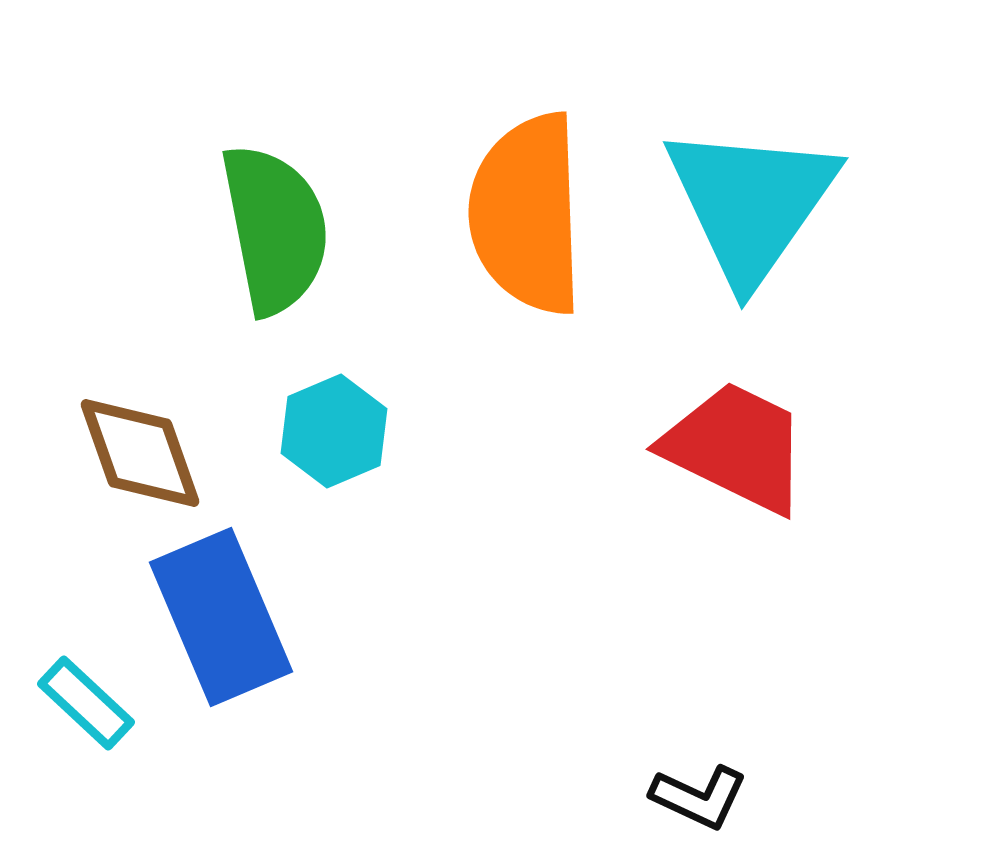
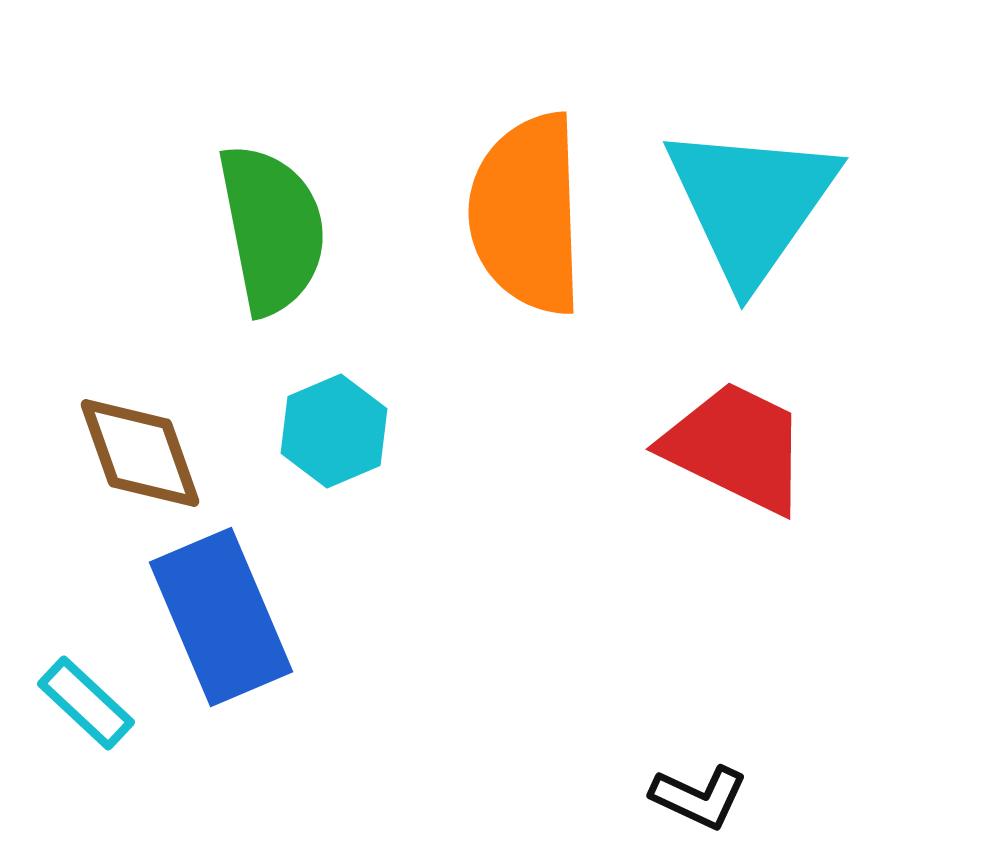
green semicircle: moved 3 px left
